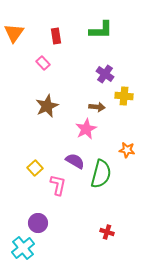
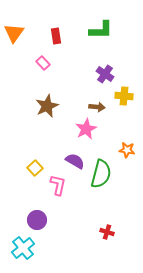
purple circle: moved 1 px left, 3 px up
